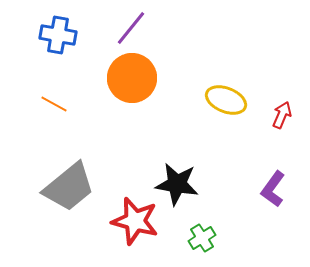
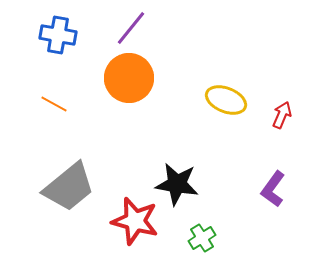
orange circle: moved 3 px left
